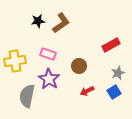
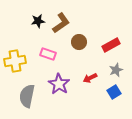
brown circle: moved 24 px up
gray star: moved 2 px left, 3 px up
purple star: moved 10 px right, 5 px down
red arrow: moved 3 px right, 13 px up
